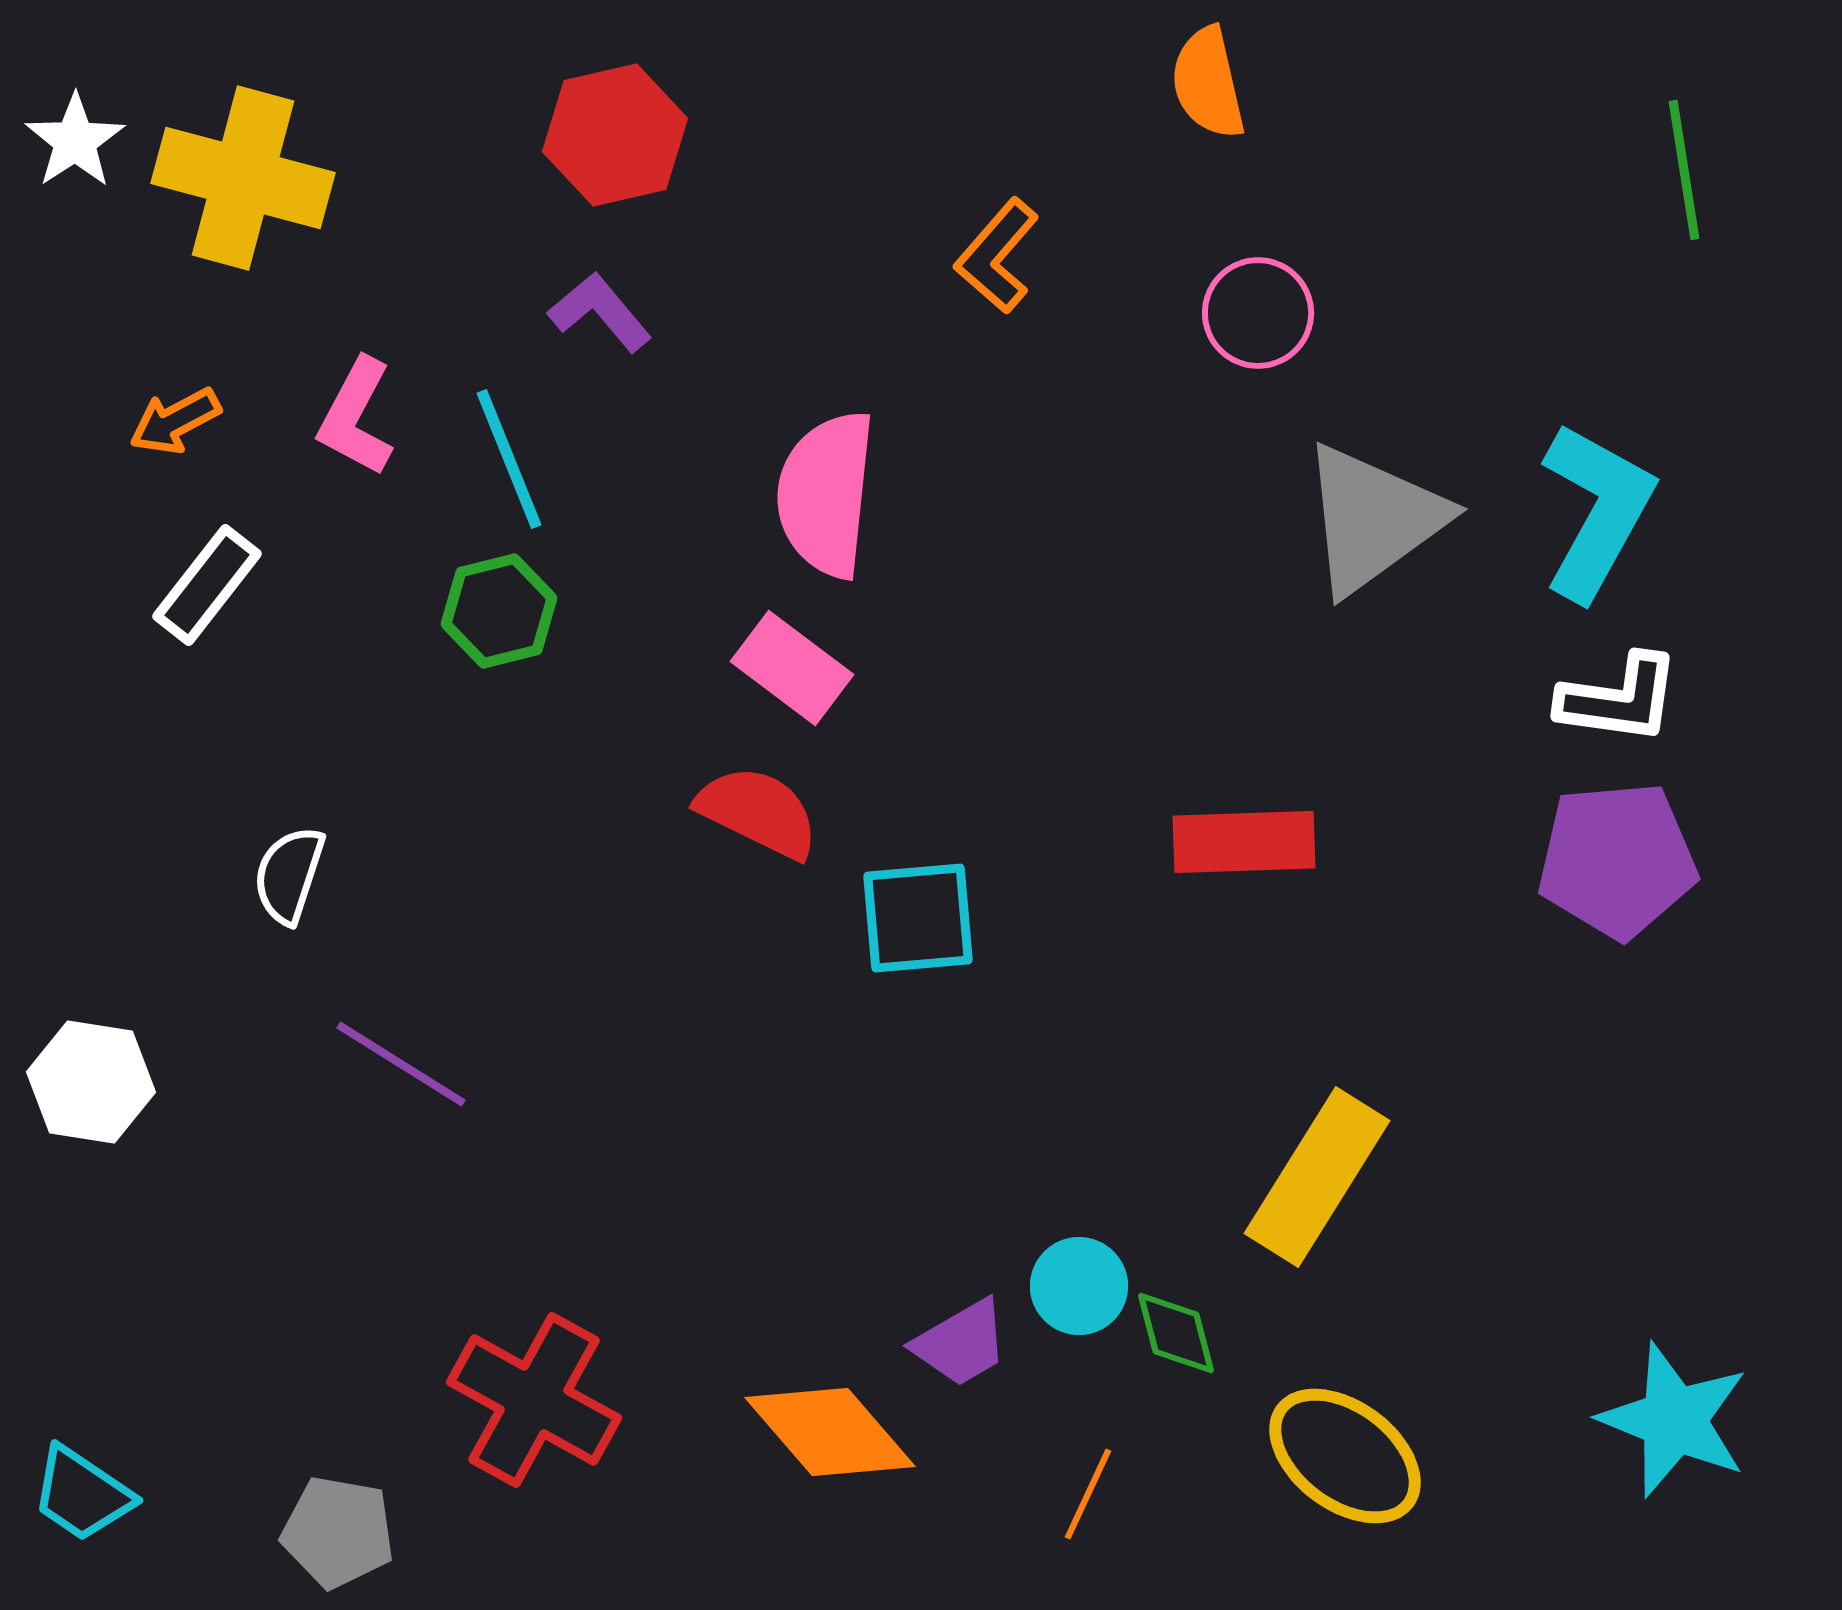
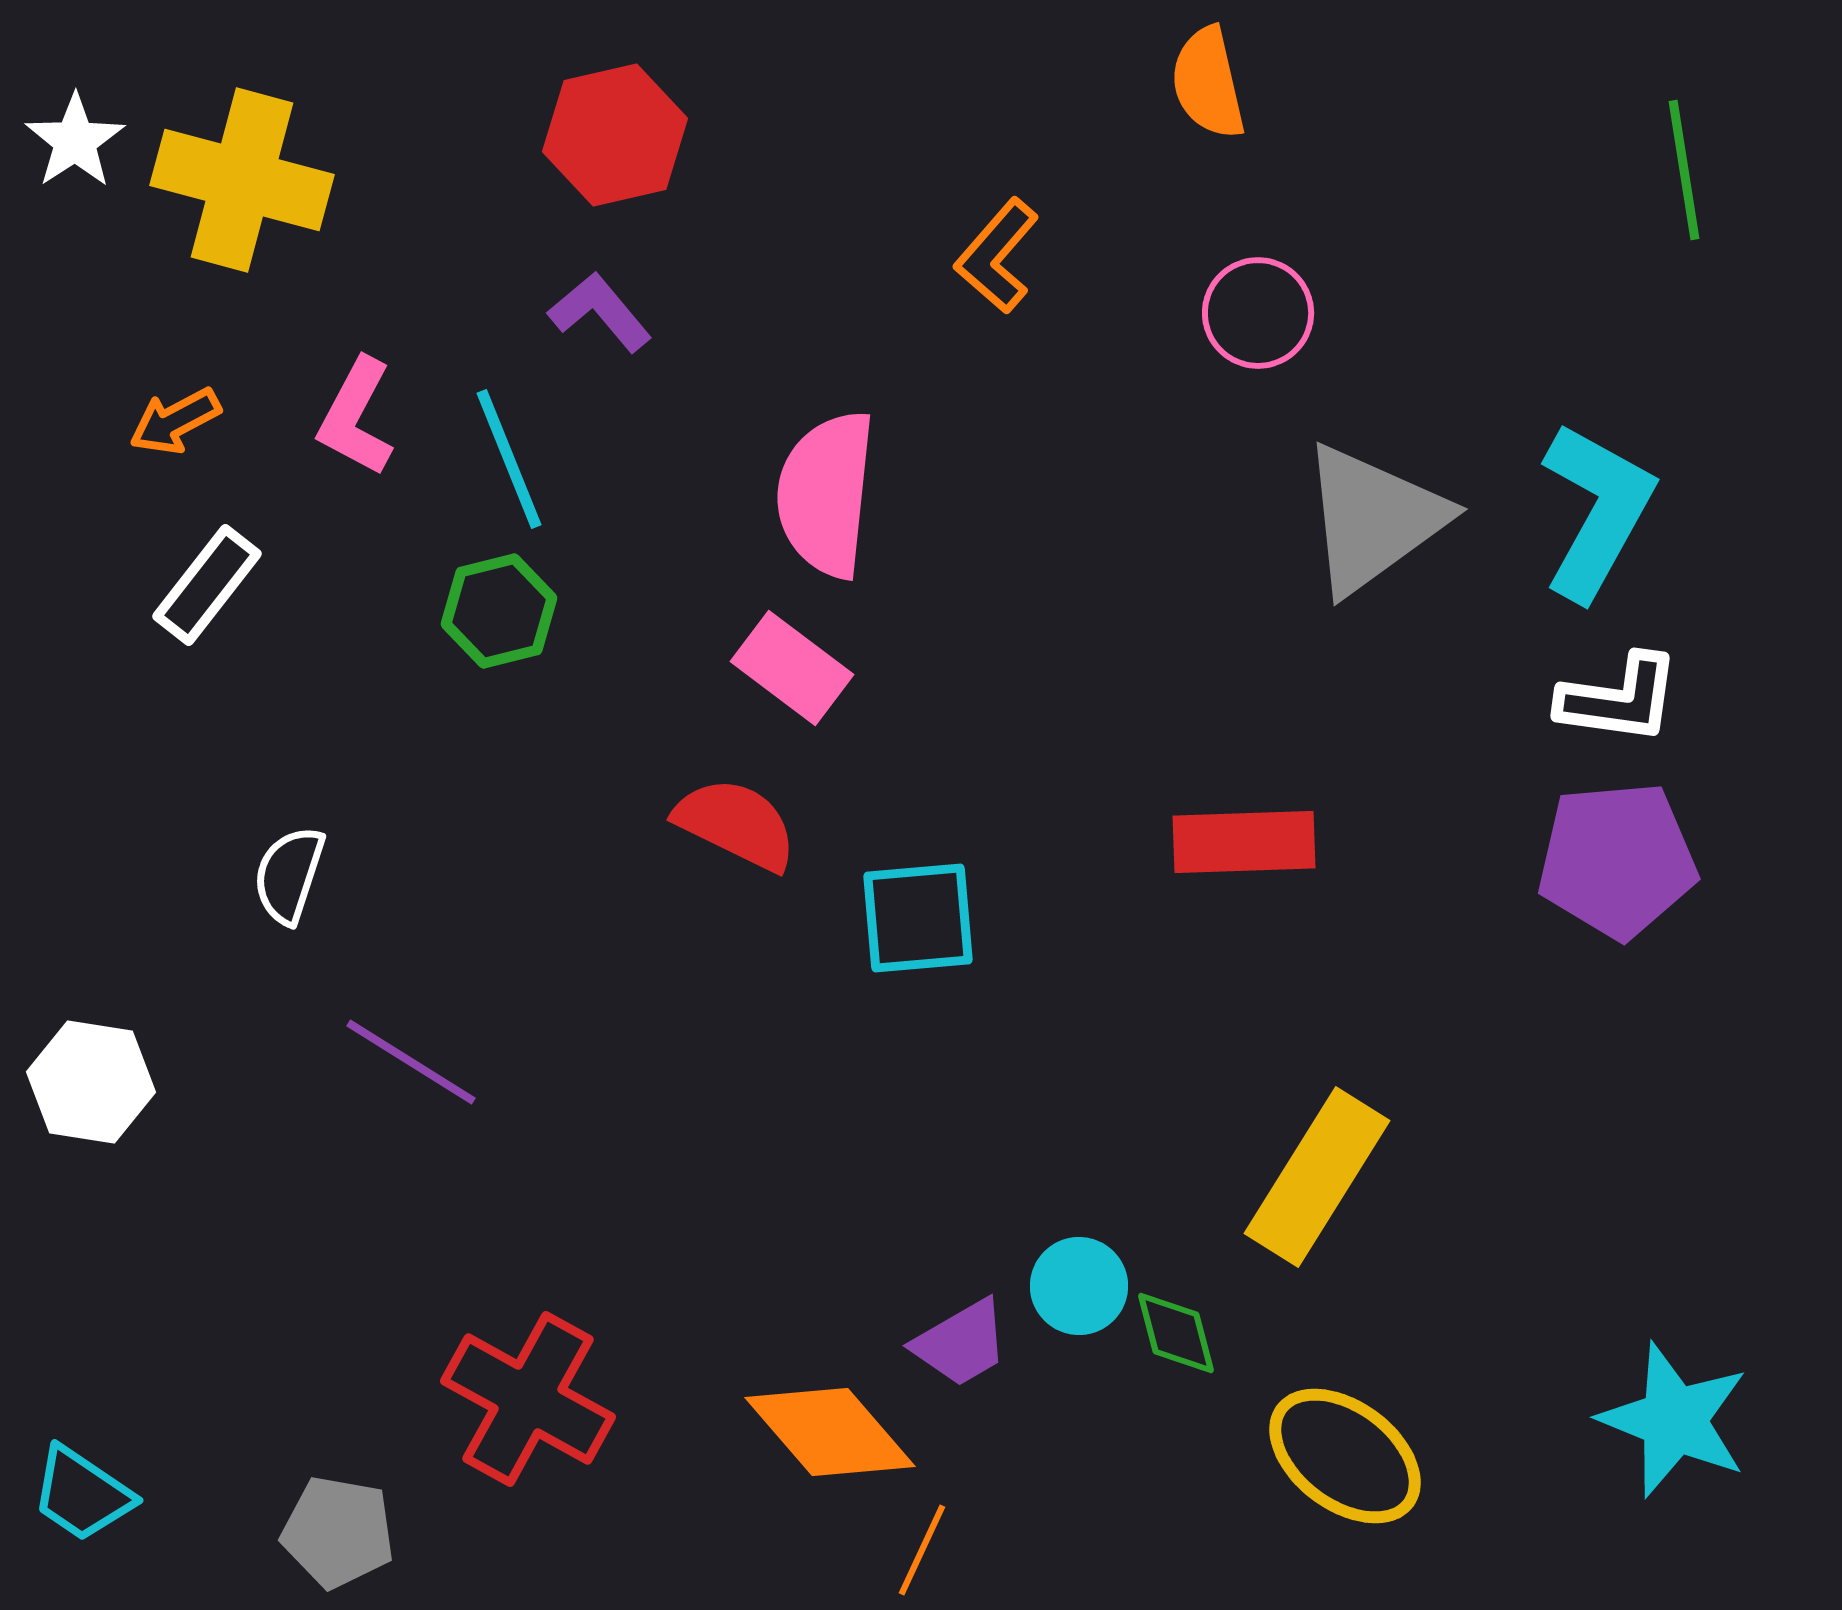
yellow cross: moved 1 px left, 2 px down
red semicircle: moved 22 px left, 12 px down
purple line: moved 10 px right, 2 px up
red cross: moved 6 px left, 1 px up
orange line: moved 166 px left, 56 px down
